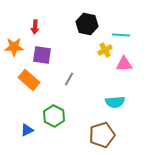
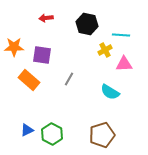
red arrow: moved 11 px right, 9 px up; rotated 80 degrees clockwise
cyan semicircle: moved 5 px left, 10 px up; rotated 36 degrees clockwise
green hexagon: moved 2 px left, 18 px down
